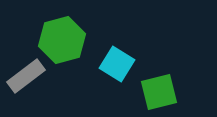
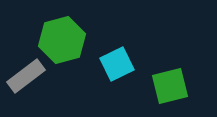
cyan square: rotated 32 degrees clockwise
green square: moved 11 px right, 6 px up
